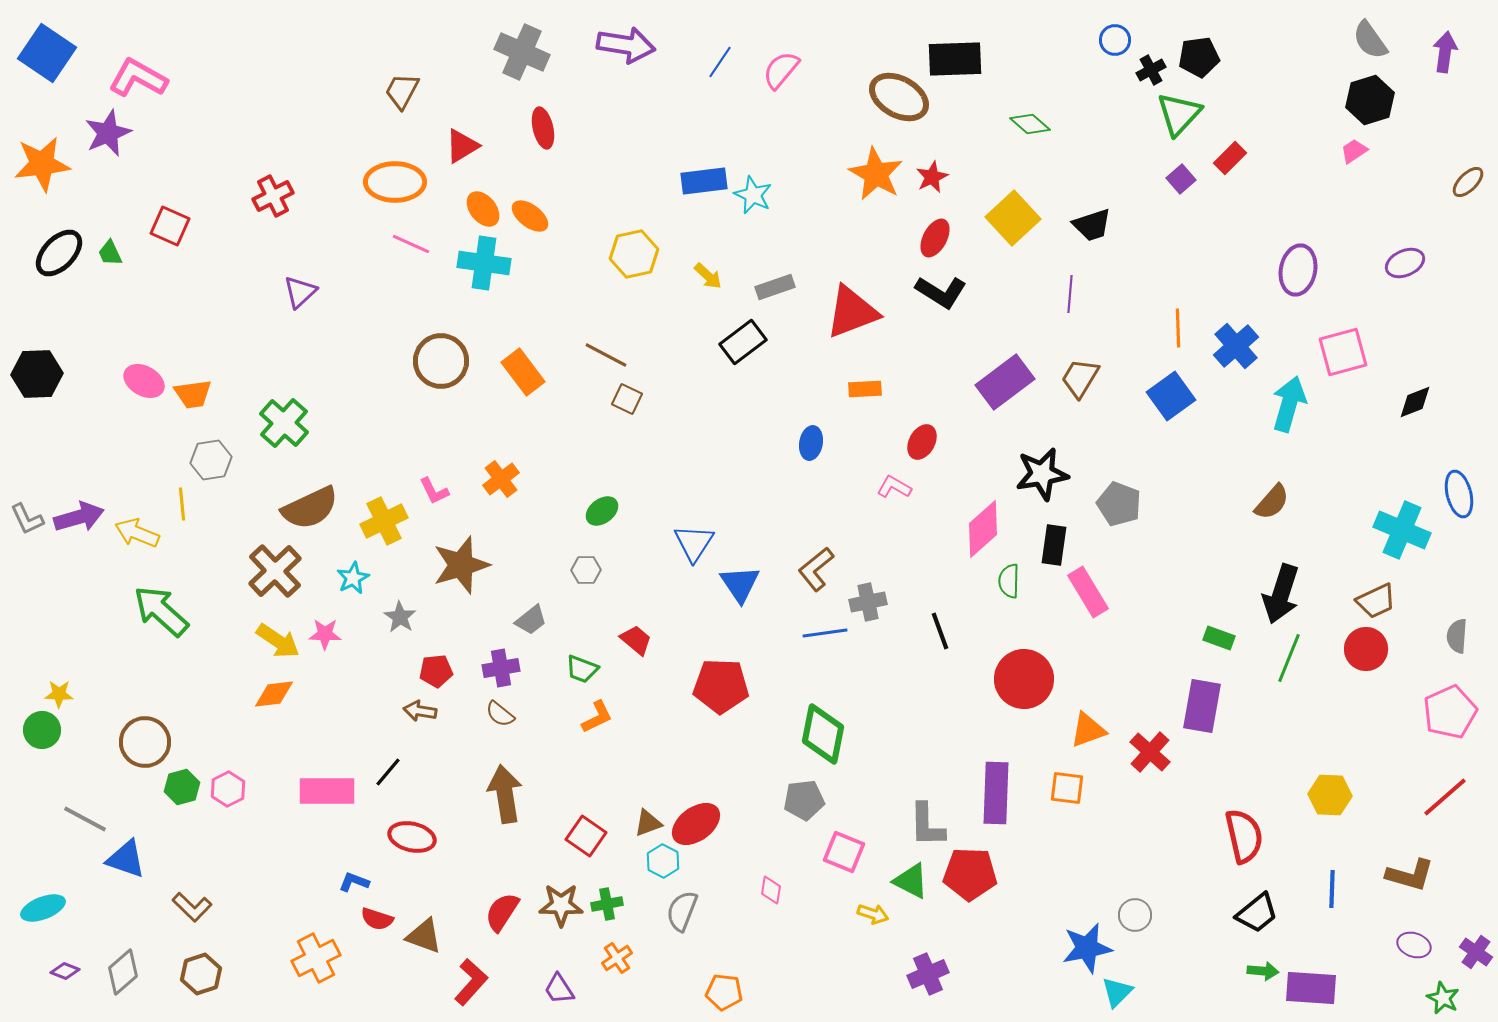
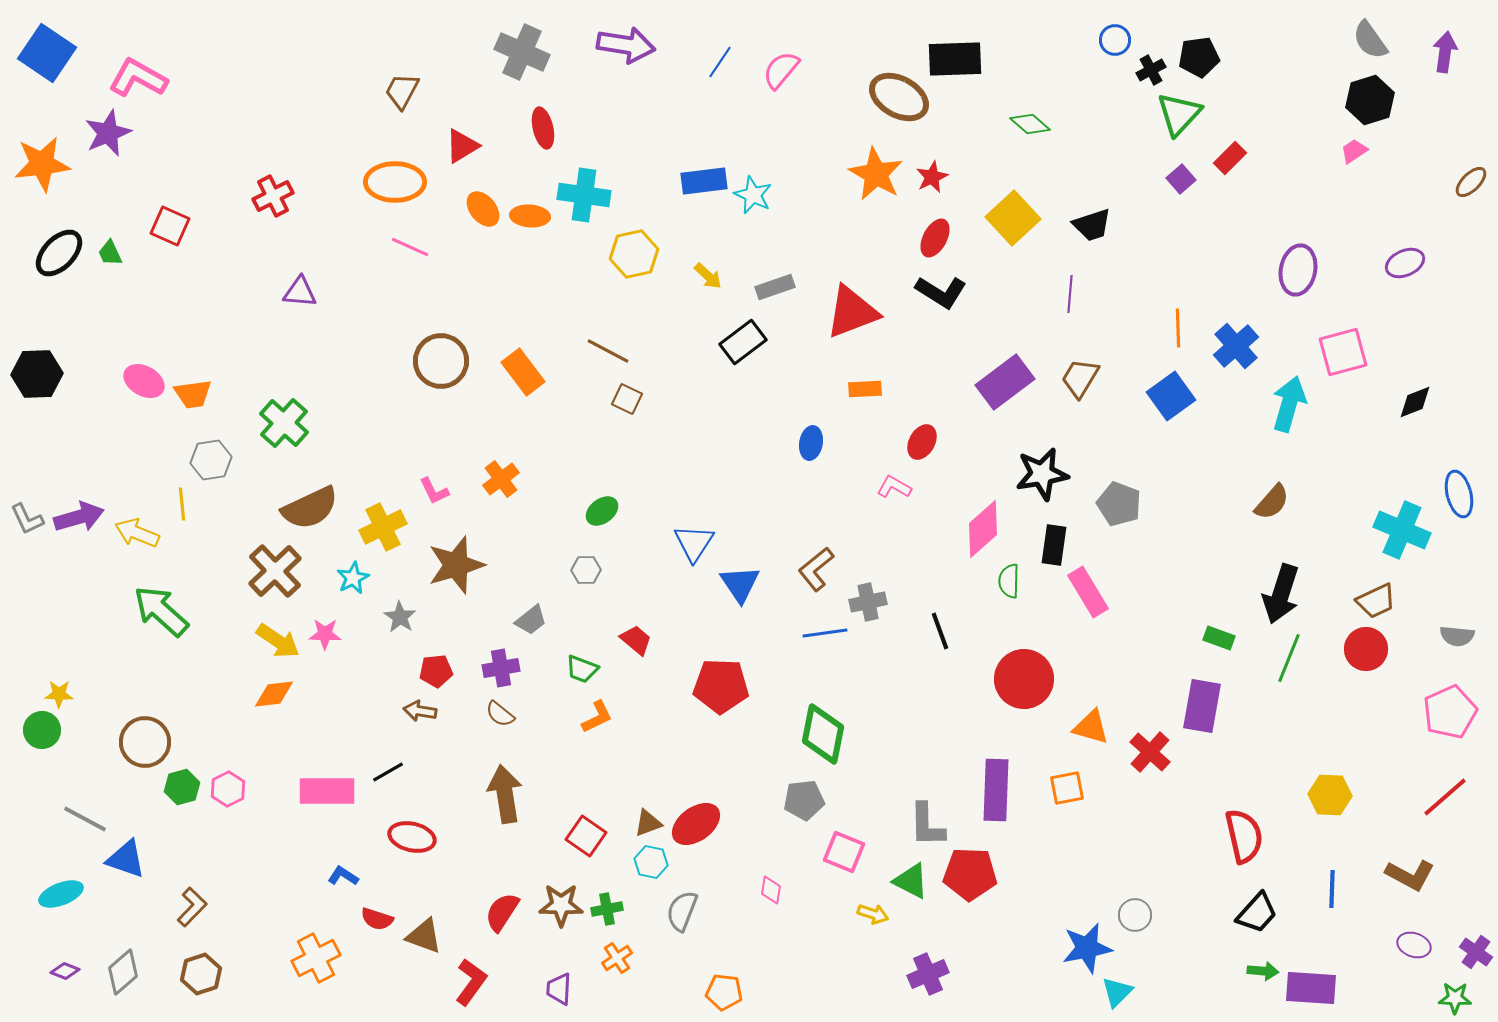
brown ellipse at (1468, 182): moved 3 px right
orange ellipse at (530, 216): rotated 33 degrees counterclockwise
pink line at (411, 244): moved 1 px left, 3 px down
cyan cross at (484, 263): moved 100 px right, 68 px up
purple triangle at (300, 292): rotated 48 degrees clockwise
brown line at (606, 355): moved 2 px right, 4 px up
yellow cross at (384, 521): moved 1 px left, 6 px down
brown star at (461, 565): moved 5 px left
gray semicircle at (1457, 636): rotated 88 degrees counterclockwise
orange triangle at (1088, 730): moved 3 px right, 3 px up; rotated 36 degrees clockwise
black line at (388, 772): rotated 20 degrees clockwise
orange square at (1067, 788): rotated 18 degrees counterclockwise
purple rectangle at (996, 793): moved 3 px up
cyan hexagon at (663, 861): moved 12 px left, 1 px down; rotated 16 degrees counterclockwise
brown L-shape at (1410, 875): rotated 12 degrees clockwise
blue L-shape at (354, 882): moved 11 px left, 6 px up; rotated 12 degrees clockwise
green cross at (607, 904): moved 5 px down
brown L-shape at (192, 907): rotated 90 degrees counterclockwise
cyan ellipse at (43, 908): moved 18 px right, 14 px up
black trapezoid at (1257, 913): rotated 9 degrees counterclockwise
red L-shape at (471, 982): rotated 6 degrees counterclockwise
purple trapezoid at (559, 989): rotated 36 degrees clockwise
green star at (1443, 998): moved 12 px right; rotated 24 degrees counterclockwise
